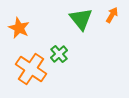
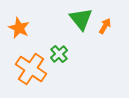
orange arrow: moved 7 px left, 11 px down
